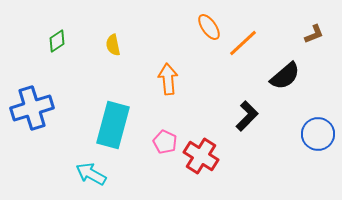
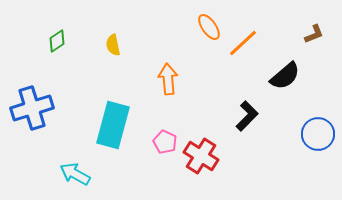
cyan arrow: moved 16 px left
